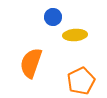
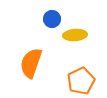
blue circle: moved 1 px left, 2 px down
